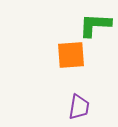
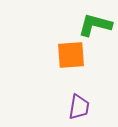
green L-shape: rotated 12 degrees clockwise
